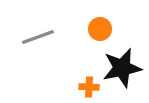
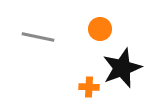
gray line: rotated 32 degrees clockwise
black star: rotated 9 degrees counterclockwise
